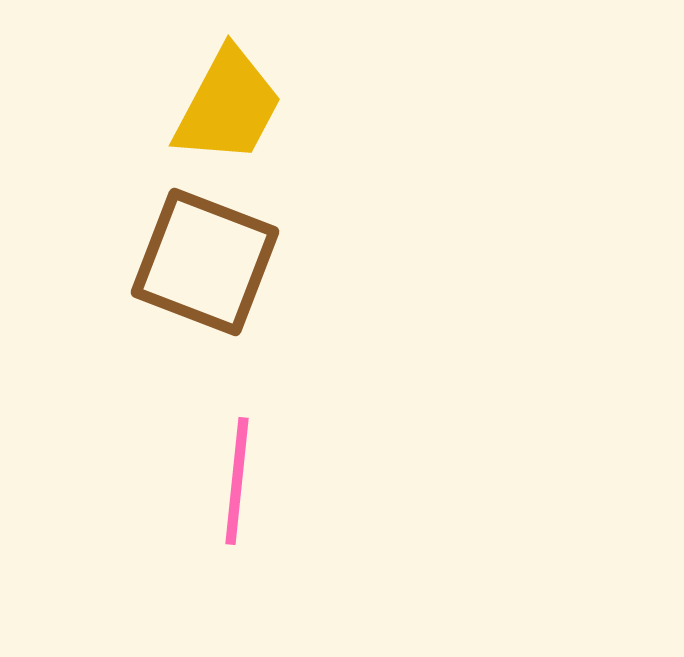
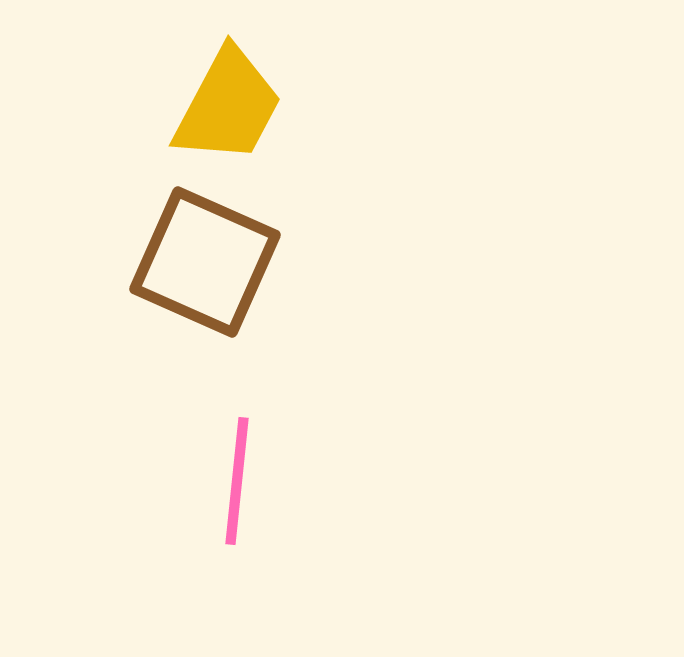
brown square: rotated 3 degrees clockwise
